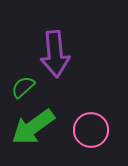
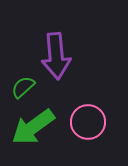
purple arrow: moved 1 px right, 2 px down
pink circle: moved 3 px left, 8 px up
